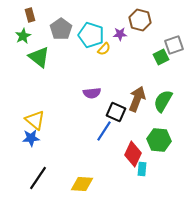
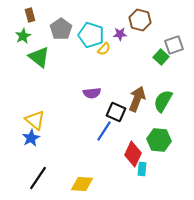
green square: rotated 21 degrees counterclockwise
blue star: rotated 24 degrees counterclockwise
